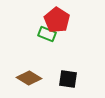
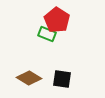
black square: moved 6 px left
